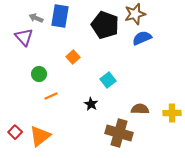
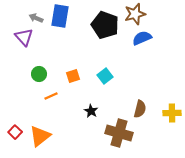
orange square: moved 19 px down; rotated 24 degrees clockwise
cyan square: moved 3 px left, 4 px up
black star: moved 7 px down
brown semicircle: rotated 102 degrees clockwise
